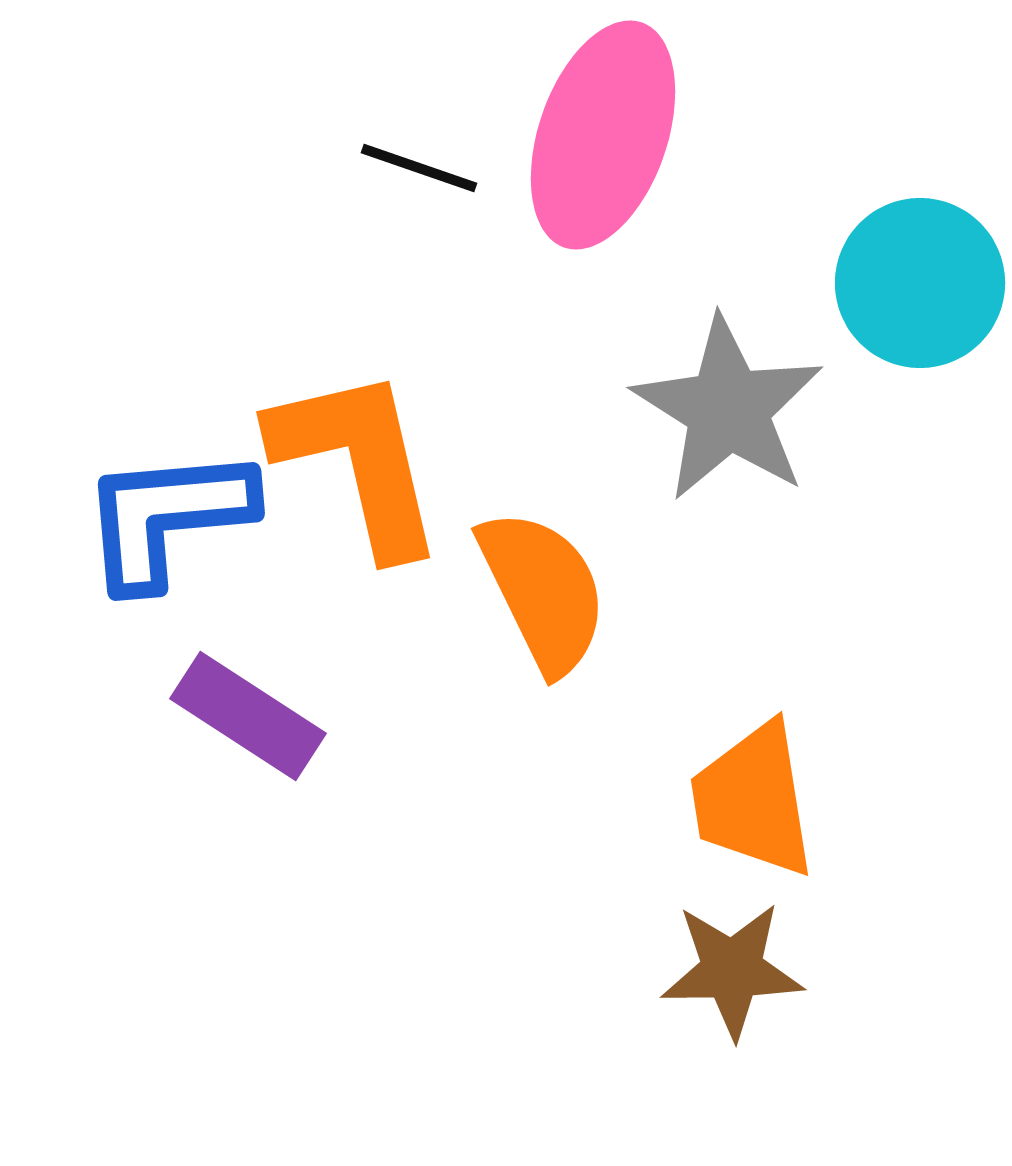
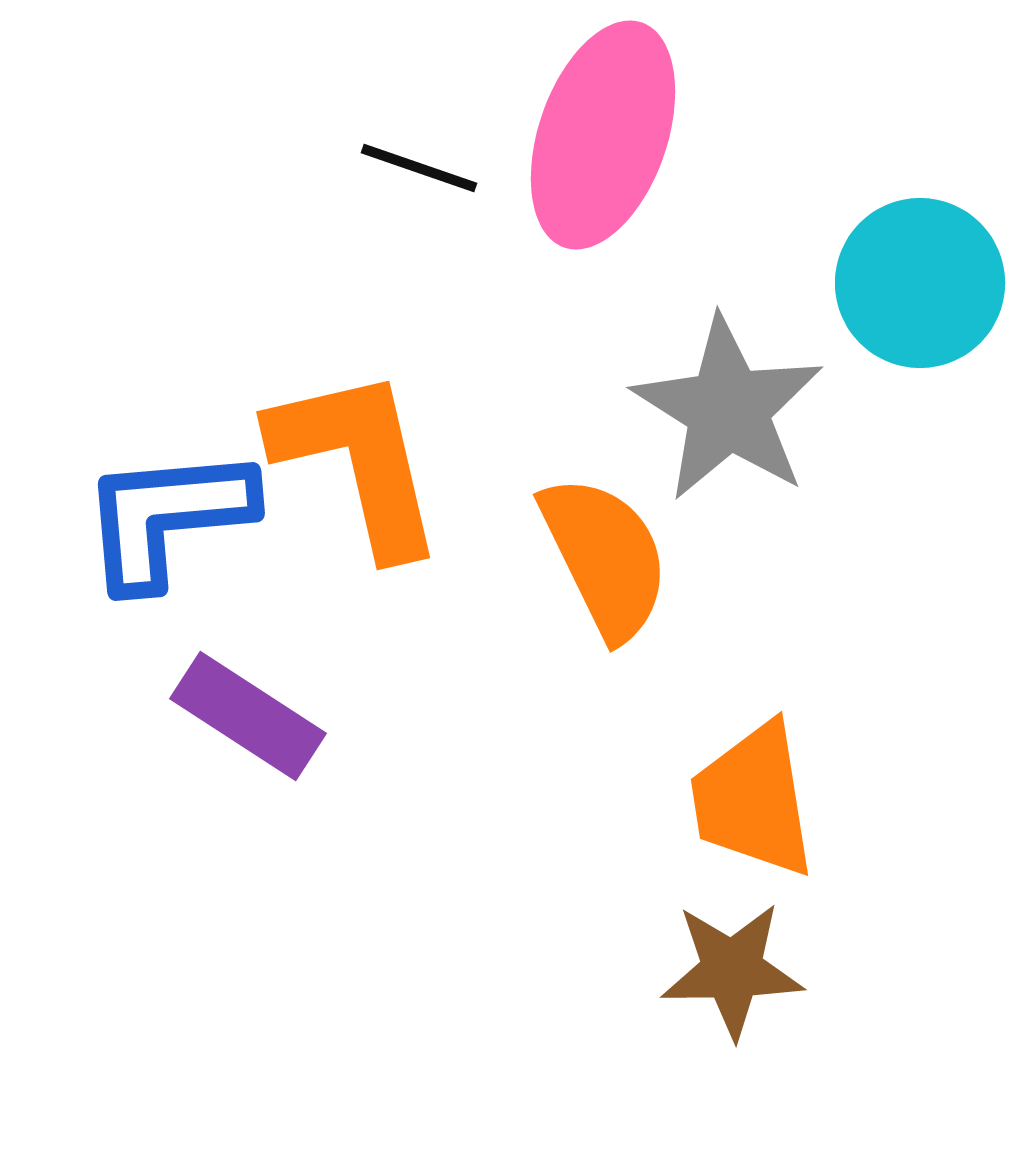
orange semicircle: moved 62 px right, 34 px up
